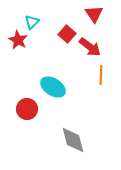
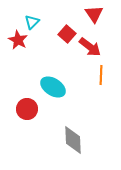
gray diamond: rotated 12 degrees clockwise
